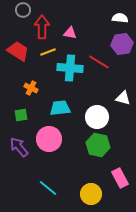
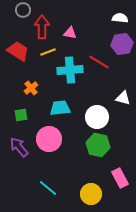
cyan cross: moved 2 px down; rotated 10 degrees counterclockwise
orange cross: rotated 24 degrees clockwise
